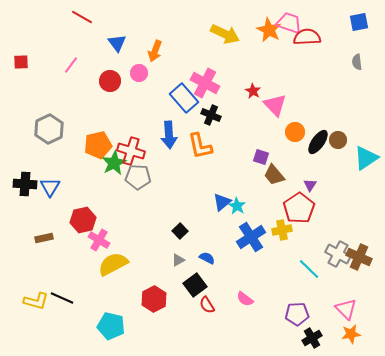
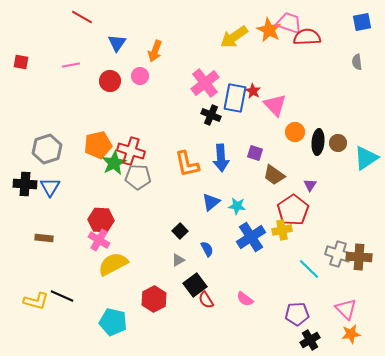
blue square at (359, 22): moved 3 px right
yellow arrow at (225, 34): moved 9 px right, 3 px down; rotated 120 degrees clockwise
blue triangle at (117, 43): rotated 12 degrees clockwise
red square at (21, 62): rotated 14 degrees clockwise
pink line at (71, 65): rotated 42 degrees clockwise
pink circle at (139, 73): moved 1 px right, 3 px down
pink cross at (205, 83): rotated 24 degrees clockwise
blue rectangle at (184, 98): moved 51 px right; rotated 52 degrees clockwise
gray hexagon at (49, 129): moved 2 px left, 20 px down; rotated 8 degrees clockwise
blue arrow at (169, 135): moved 52 px right, 23 px down
brown circle at (338, 140): moved 3 px down
black ellipse at (318, 142): rotated 30 degrees counterclockwise
orange L-shape at (200, 146): moved 13 px left, 18 px down
purple square at (261, 157): moved 6 px left, 4 px up
brown trapezoid at (274, 175): rotated 15 degrees counterclockwise
blue triangle at (222, 202): moved 11 px left
cyan star at (237, 206): rotated 24 degrees counterclockwise
red pentagon at (299, 208): moved 6 px left, 2 px down
red hexagon at (83, 220): moved 18 px right; rotated 15 degrees clockwise
brown rectangle at (44, 238): rotated 18 degrees clockwise
gray cross at (338, 254): rotated 10 degrees counterclockwise
brown cross at (359, 257): rotated 20 degrees counterclockwise
blue semicircle at (207, 258): moved 9 px up; rotated 35 degrees clockwise
black line at (62, 298): moved 2 px up
red semicircle at (207, 305): moved 1 px left, 5 px up
cyan pentagon at (111, 326): moved 2 px right, 4 px up
black cross at (312, 338): moved 2 px left, 2 px down
